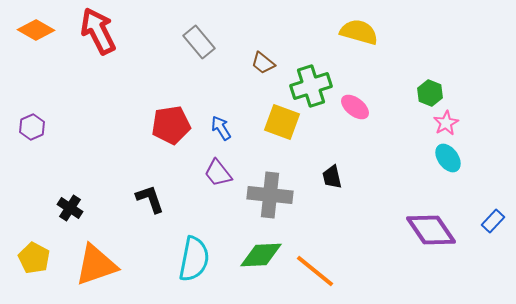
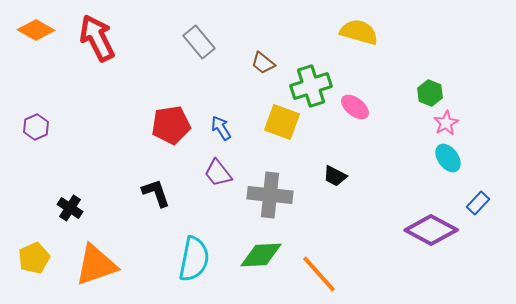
red arrow: moved 1 px left, 7 px down
purple hexagon: moved 4 px right
black trapezoid: moved 3 px right, 1 px up; rotated 50 degrees counterclockwise
black L-shape: moved 6 px right, 6 px up
blue rectangle: moved 15 px left, 18 px up
purple diamond: rotated 27 degrees counterclockwise
yellow pentagon: rotated 20 degrees clockwise
orange line: moved 4 px right, 3 px down; rotated 9 degrees clockwise
